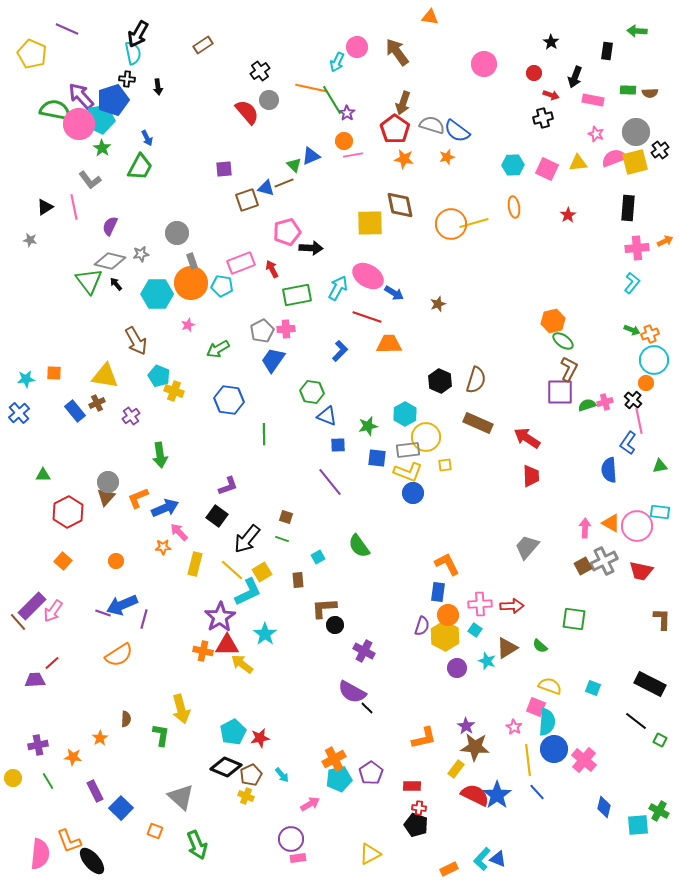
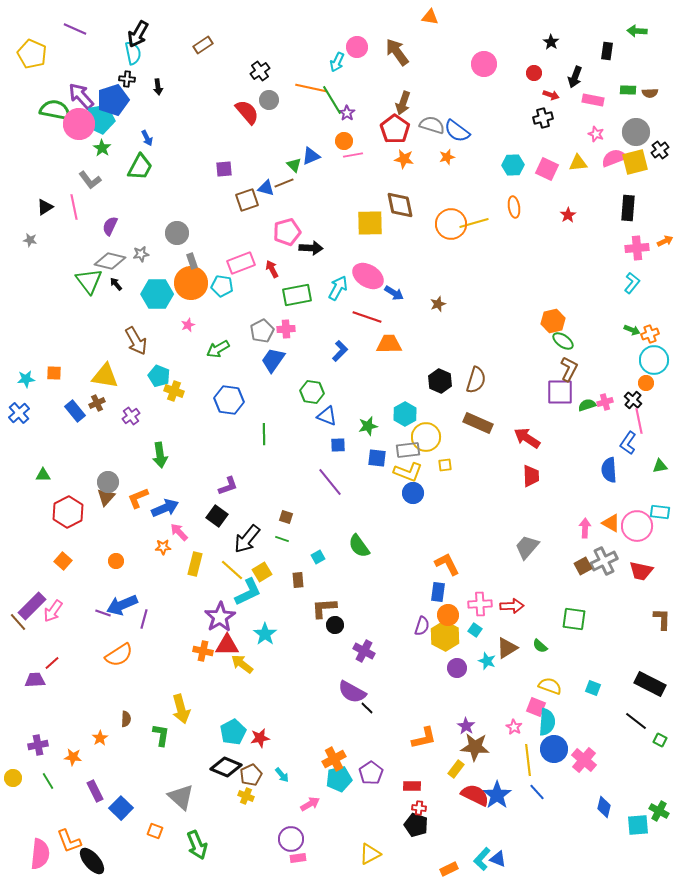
purple line at (67, 29): moved 8 px right
